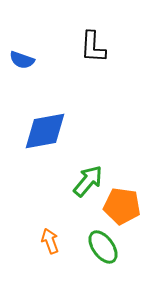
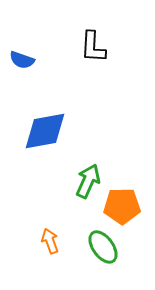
green arrow: rotated 16 degrees counterclockwise
orange pentagon: rotated 9 degrees counterclockwise
